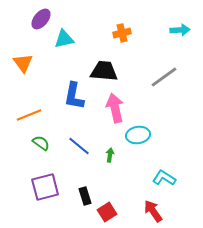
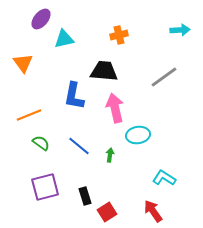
orange cross: moved 3 px left, 2 px down
